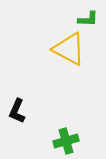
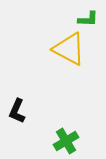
green cross: rotated 15 degrees counterclockwise
